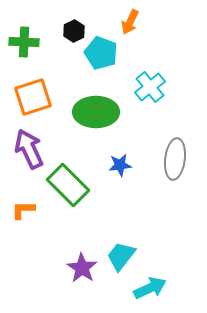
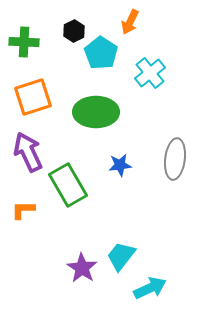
cyan pentagon: rotated 12 degrees clockwise
cyan cross: moved 14 px up
purple arrow: moved 1 px left, 3 px down
green rectangle: rotated 15 degrees clockwise
